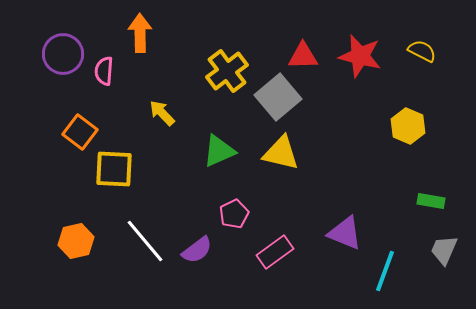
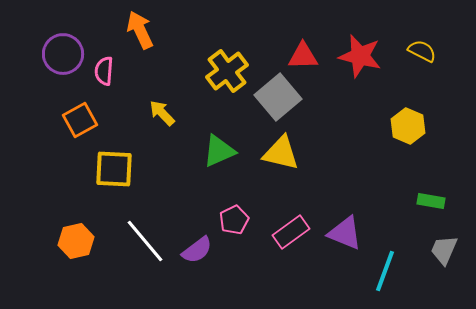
orange arrow: moved 3 px up; rotated 24 degrees counterclockwise
orange square: moved 12 px up; rotated 24 degrees clockwise
pink pentagon: moved 6 px down
pink rectangle: moved 16 px right, 20 px up
